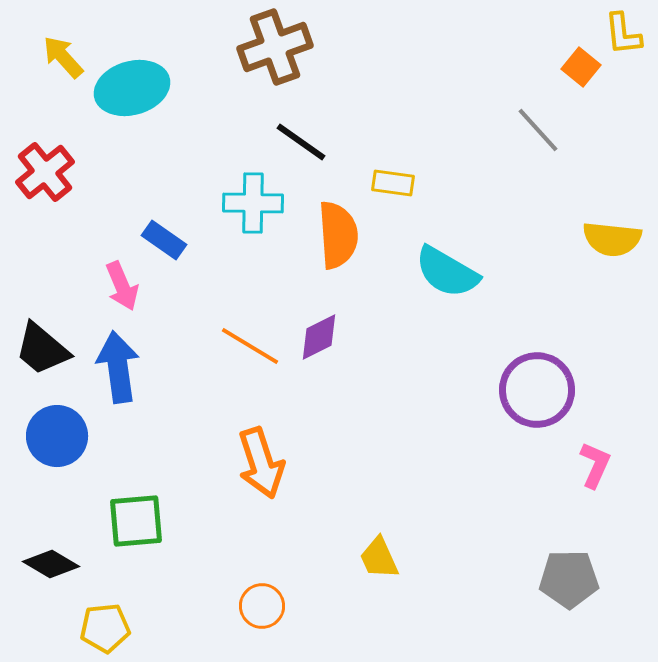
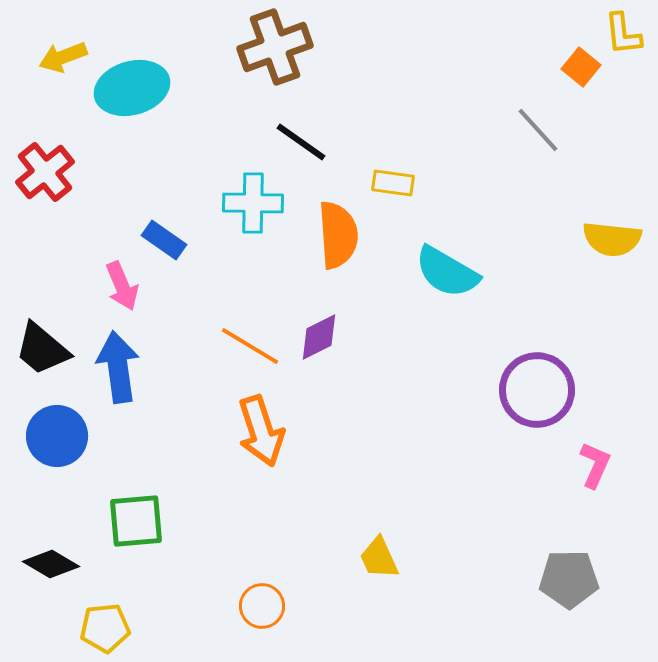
yellow arrow: rotated 69 degrees counterclockwise
orange arrow: moved 32 px up
